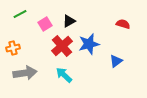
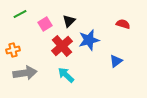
black triangle: rotated 16 degrees counterclockwise
blue star: moved 4 px up
orange cross: moved 2 px down
cyan arrow: moved 2 px right
